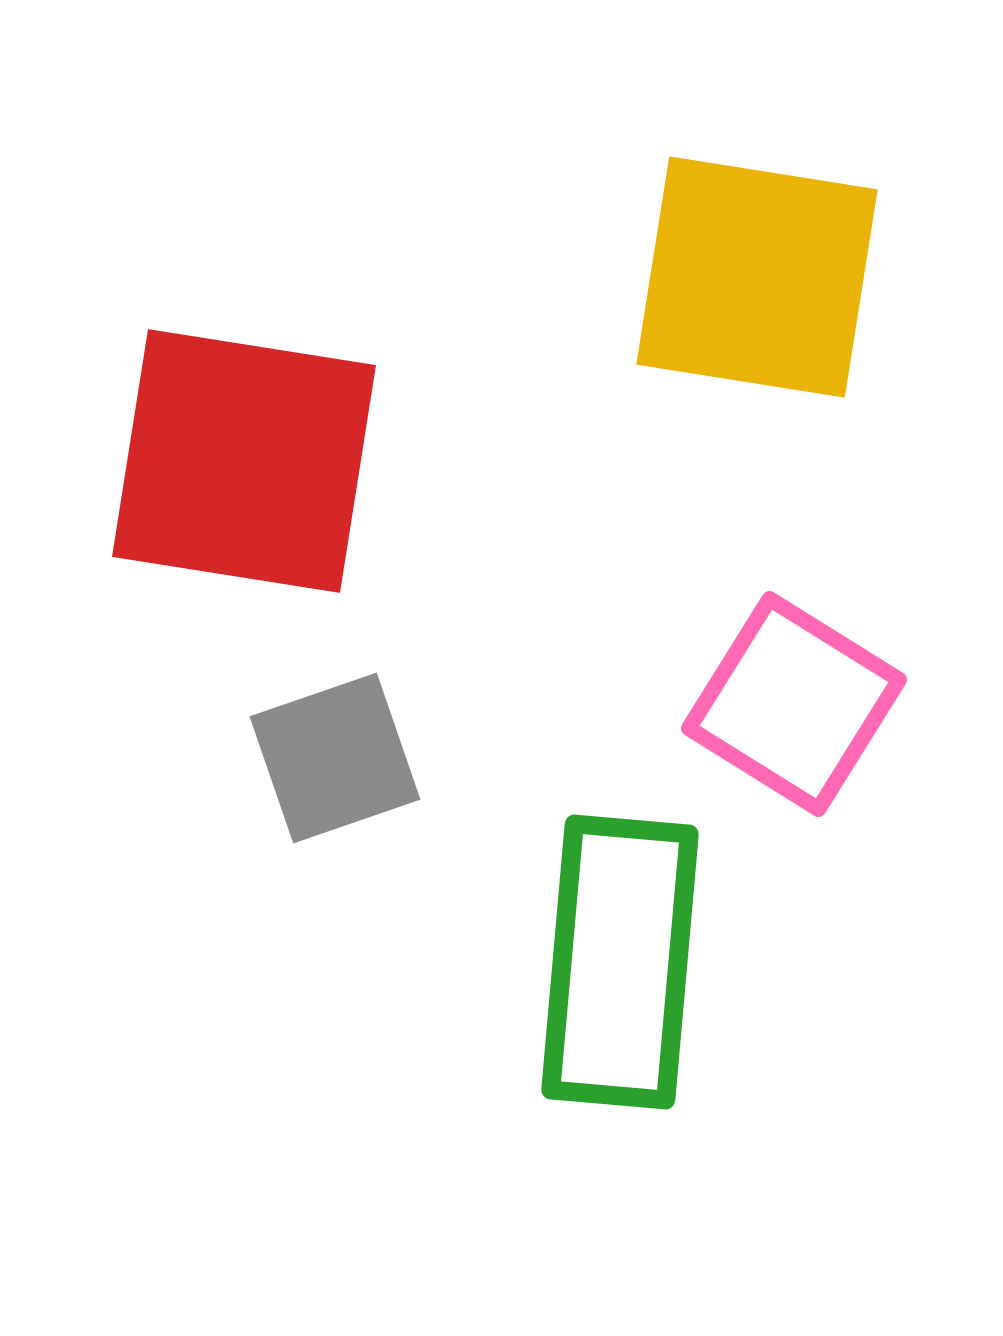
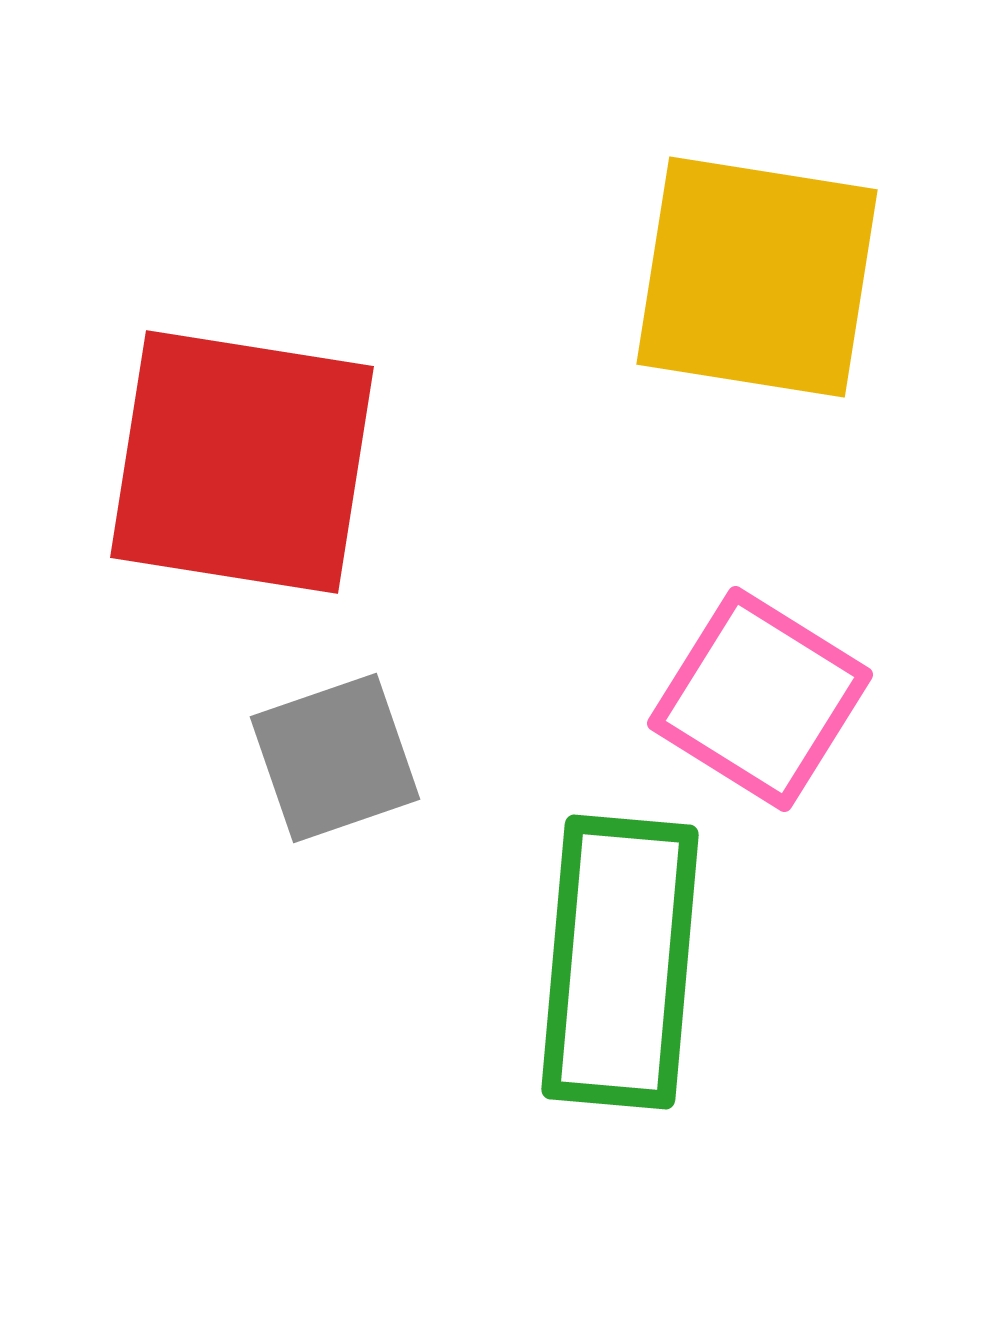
red square: moved 2 px left, 1 px down
pink square: moved 34 px left, 5 px up
